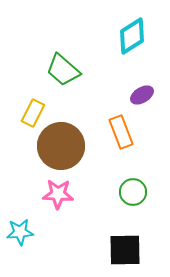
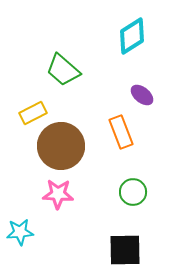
purple ellipse: rotated 70 degrees clockwise
yellow rectangle: rotated 36 degrees clockwise
